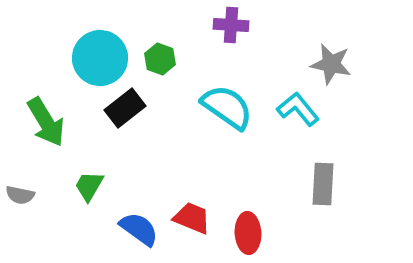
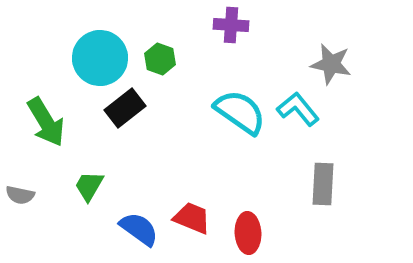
cyan semicircle: moved 13 px right, 5 px down
